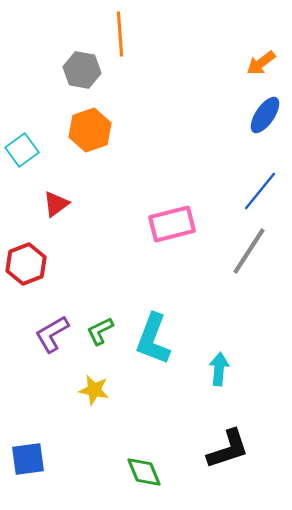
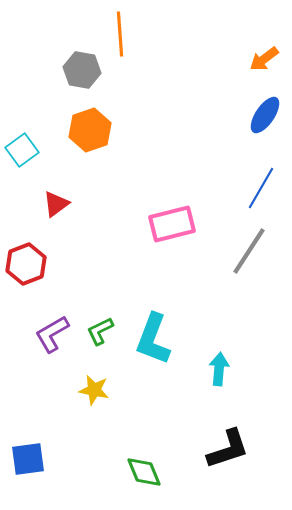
orange arrow: moved 3 px right, 4 px up
blue line: moved 1 px right, 3 px up; rotated 9 degrees counterclockwise
